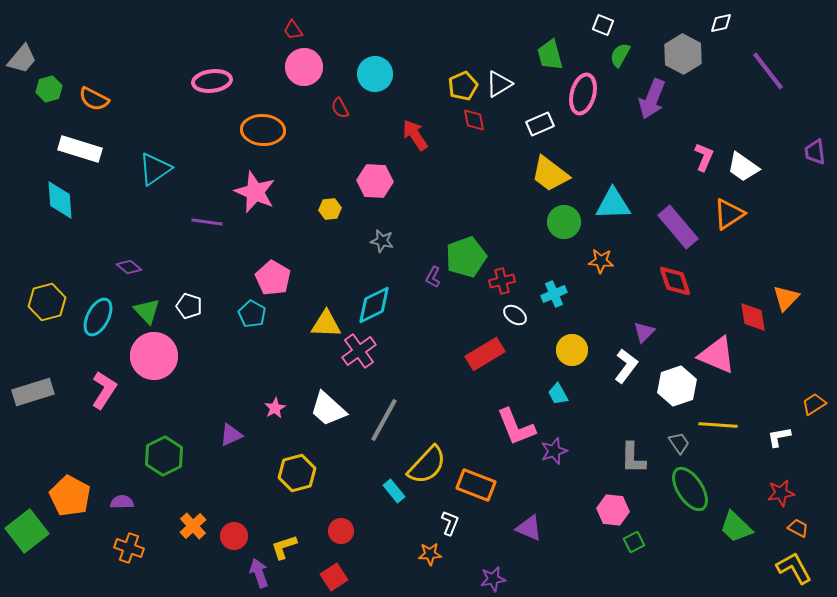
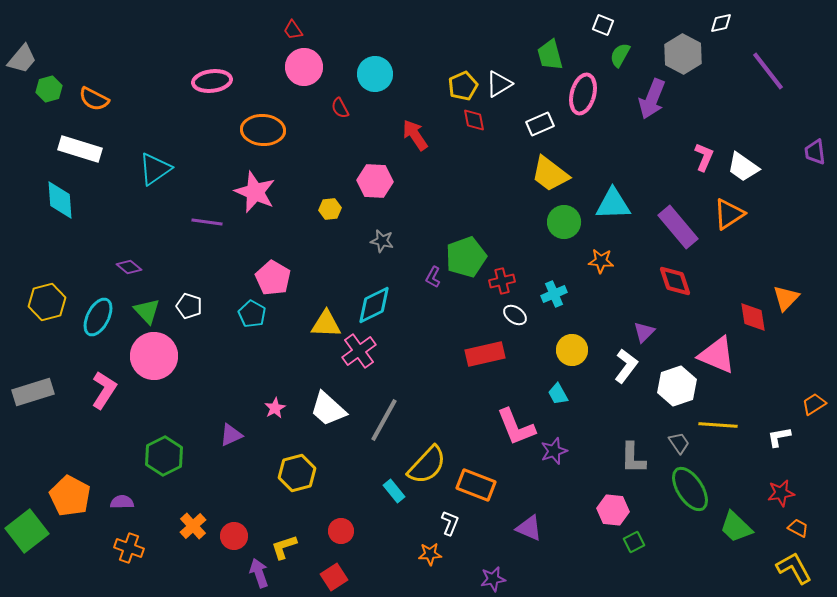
red rectangle at (485, 354): rotated 18 degrees clockwise
